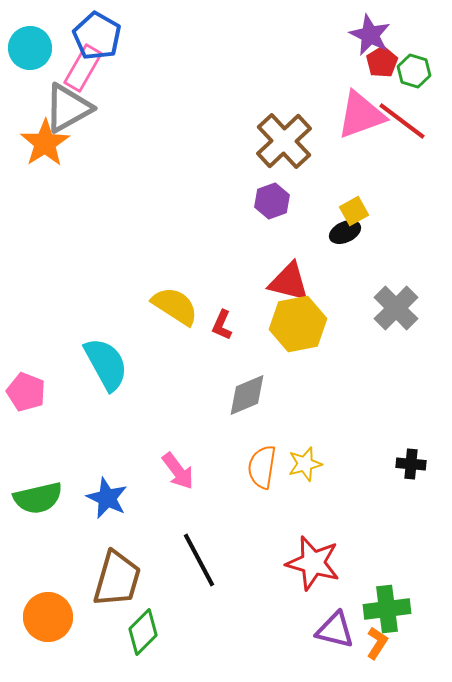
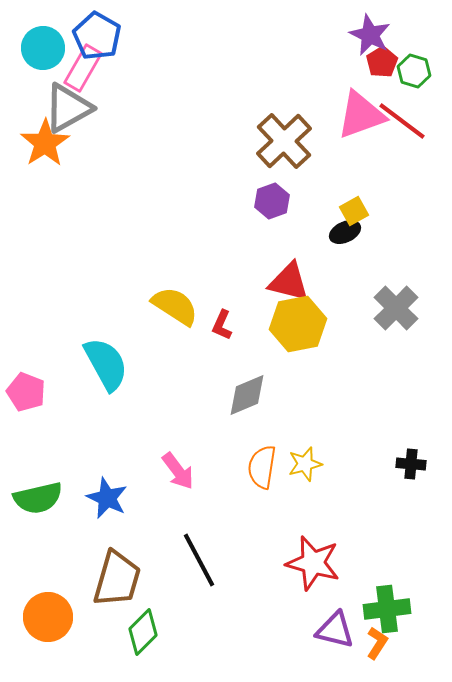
cyan circle: moved 13 px right
